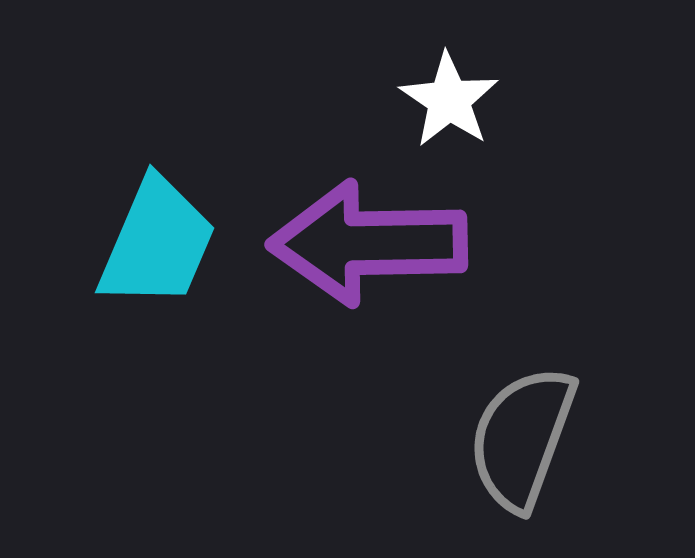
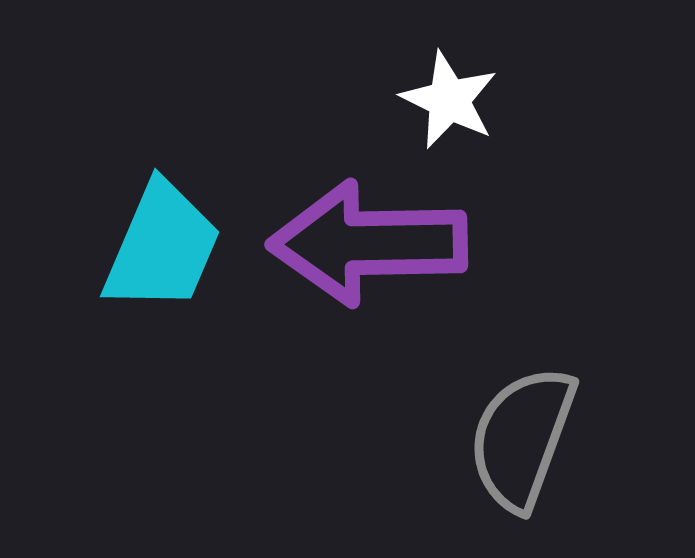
white star: rotated 8 degrees counterclockwise
cyan trapezoid: moved 5 px right, 4 px down
